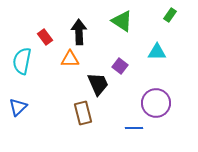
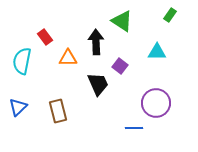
black arrow: moved 17 px right, 10 px down
orange triangle: moved 2 px left, 1 px up
brown rectangle: moved 25 px left, 2 px up
